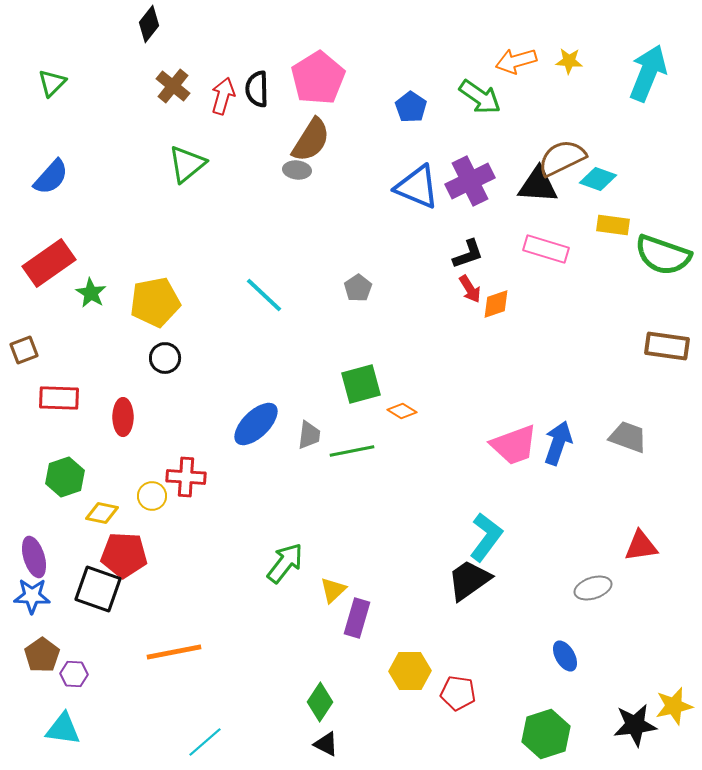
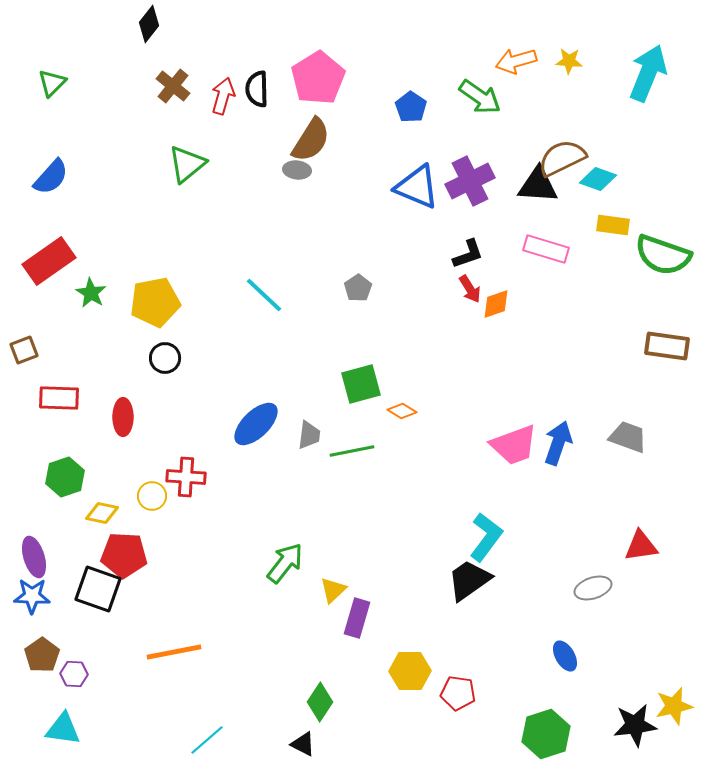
red rectangle at (49, 263): moved 2 px up
cyan line at (205, 742): moved 2 px right, 2 px up
black triangle at (326, 744): moved 23 px left
